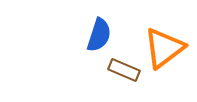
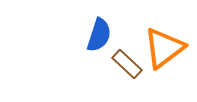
brown rectangle: moved 3 px right, 6 px up; rotated 20 degrees clockwise
